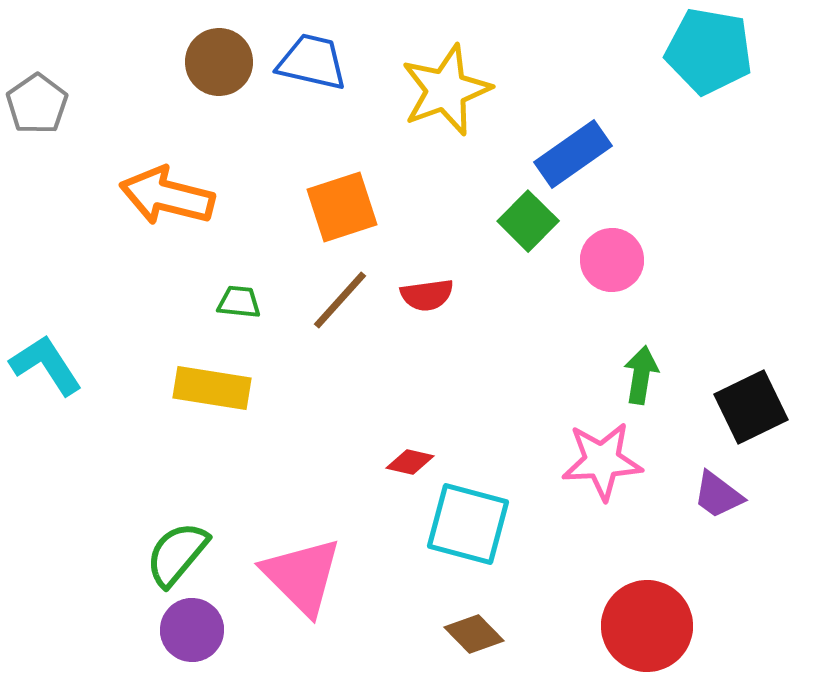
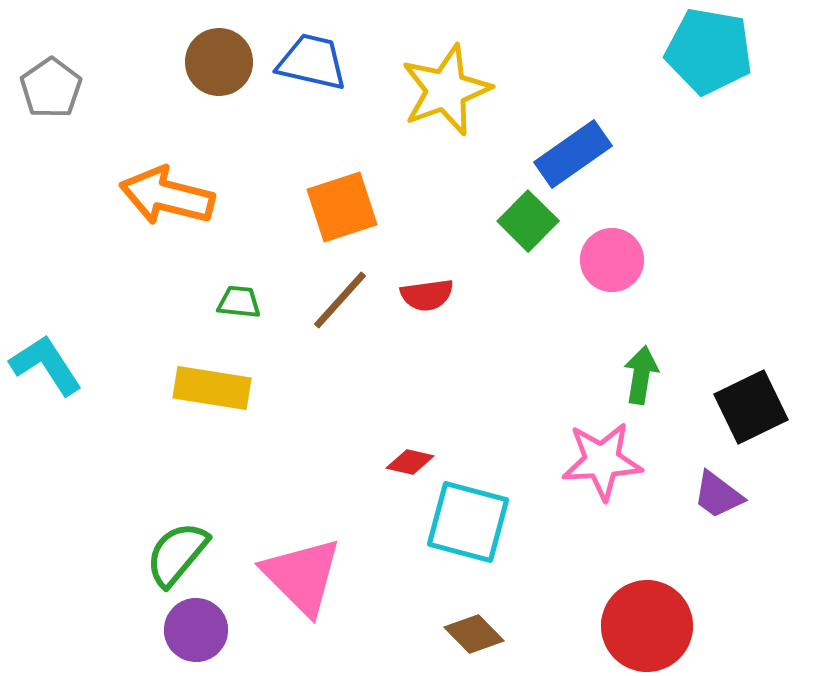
gray pentagon: moved 14 px right, 16 px up
cyan square: moved 2 px up
purple circle: moved 4 px right
